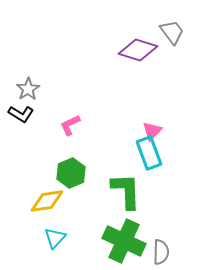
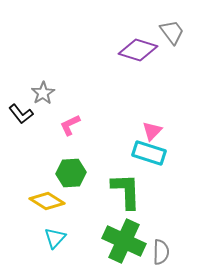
gray star: moved 15 px right, 4 px down
black L-shape: rotated 20 degrees clockwise
cyan rectangle: rotated 52 degrees counterclockwise
green hexagon: rotated 20 degrees clockwise
yellow diamond: rotated 40 degrees clockwise
